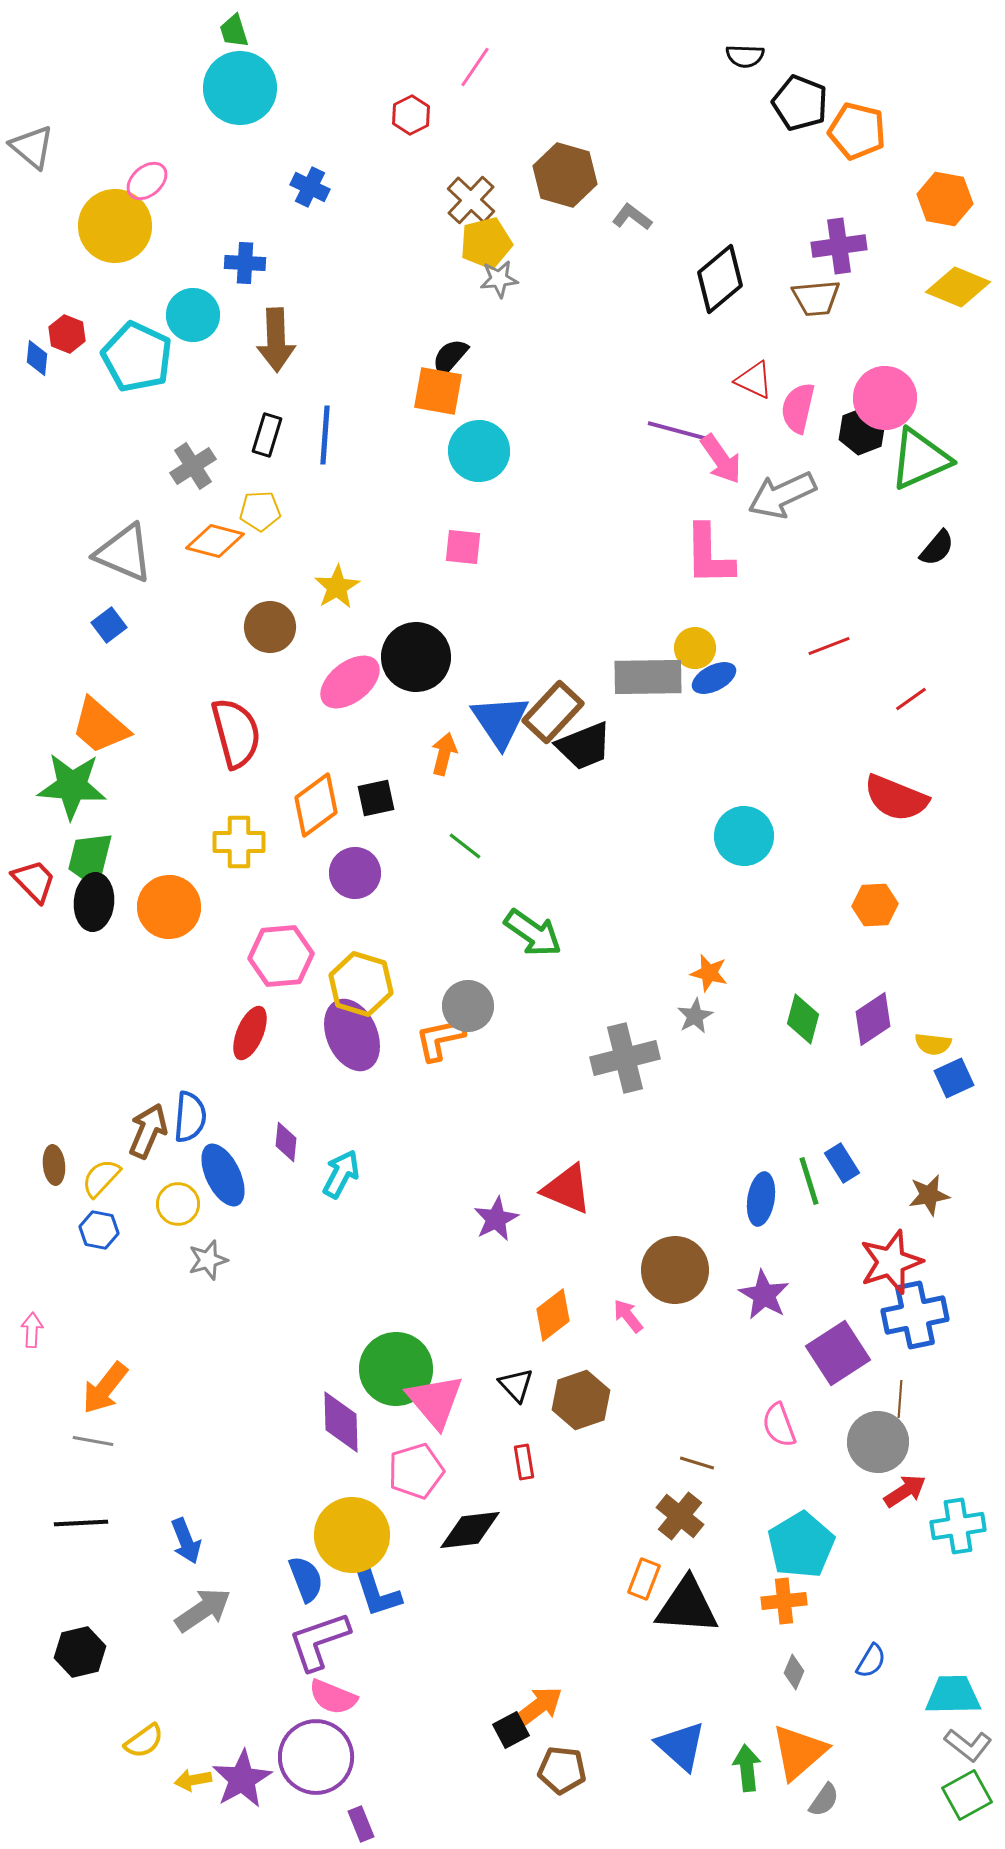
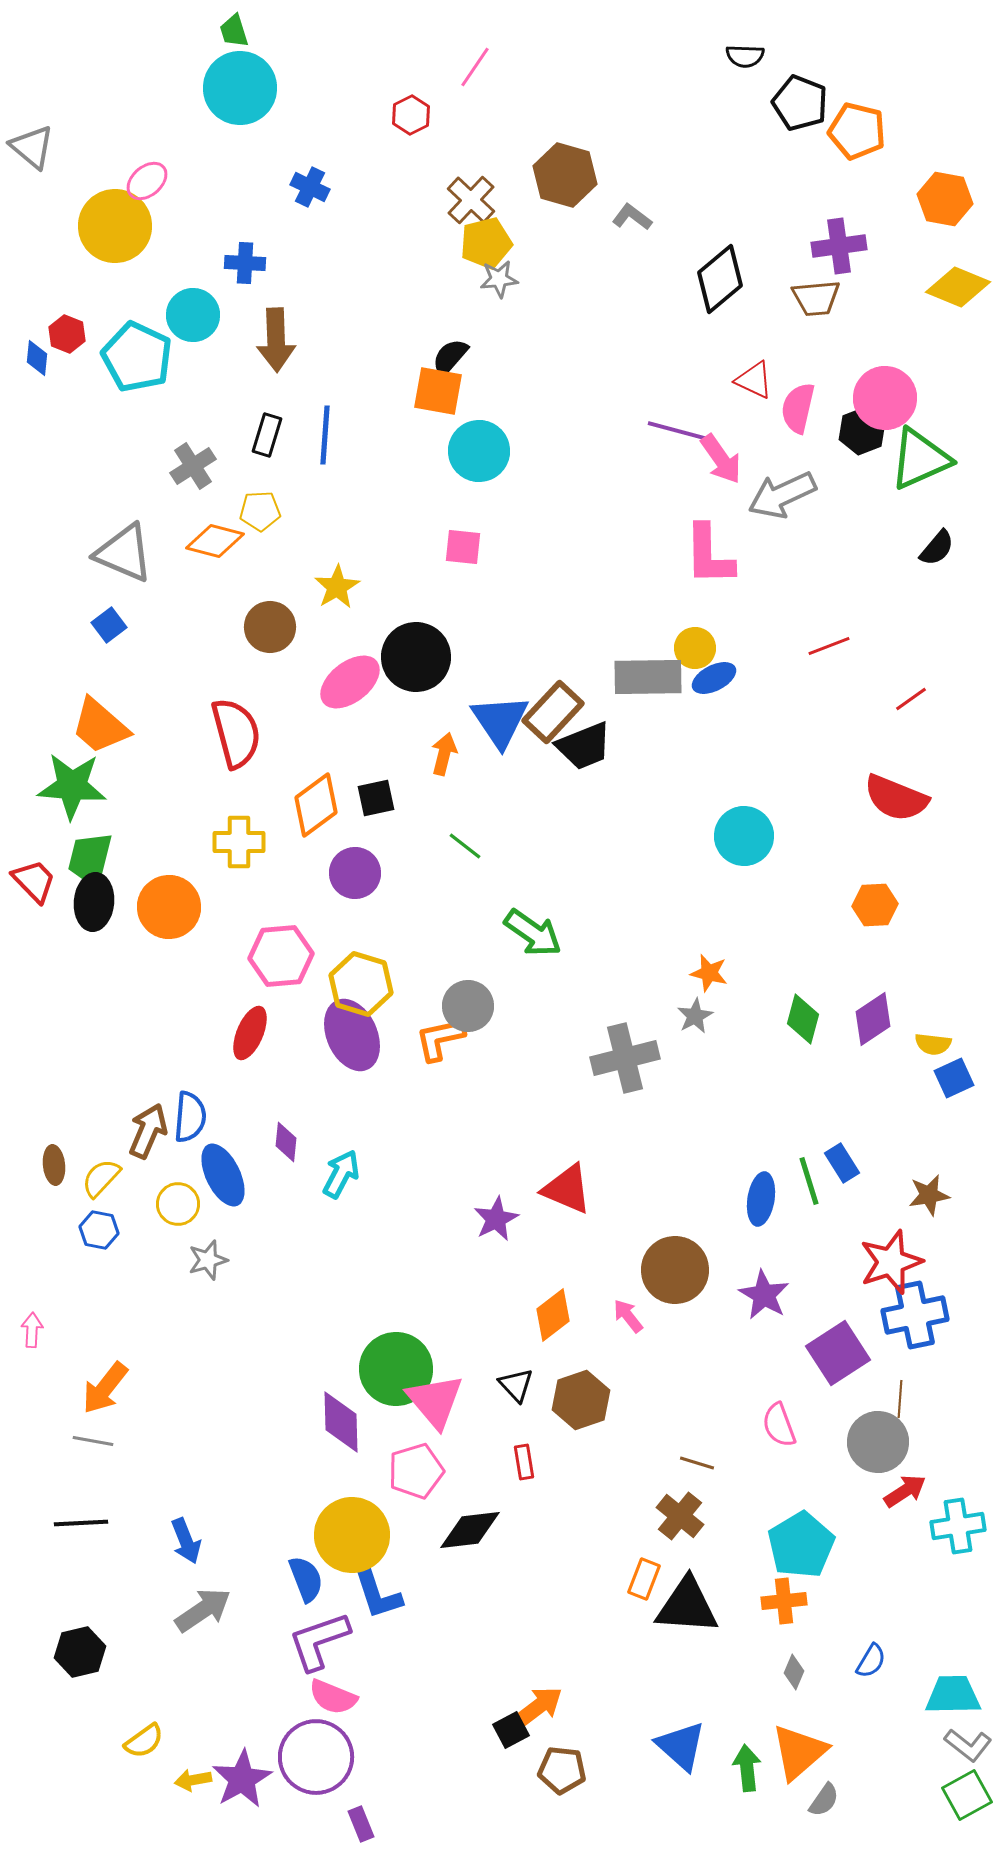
blue L-shape at (377, 1593): moved 1 px right, 2 px down
